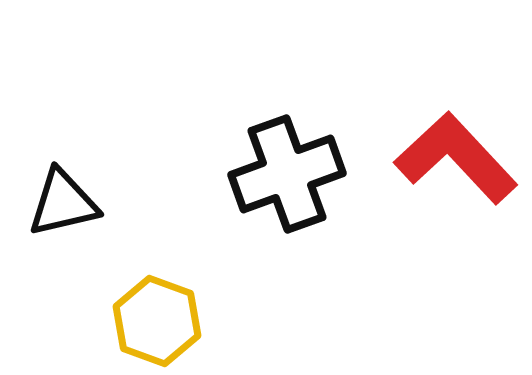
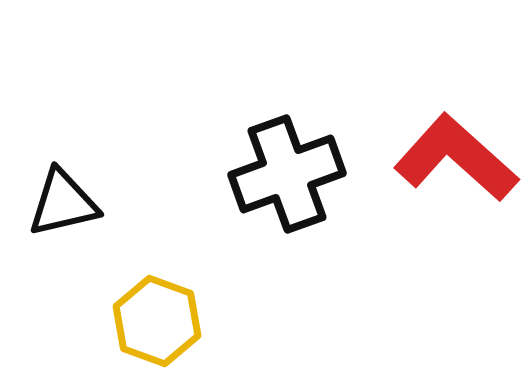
red L-shape: rotated 5 degrees counterclockwise
